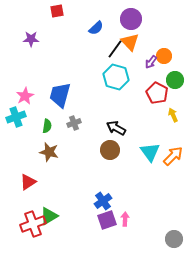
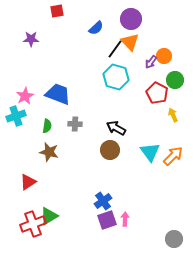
blue trapezoid: moved 2 px left, 1 px up; rotated 96 degrees clockwise
cyan cross: moved 1 px up
gray cross: moved 1 px right, 1 px down; rotated 24 degrees clockwise
